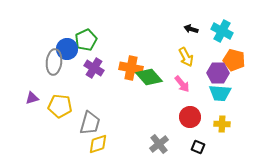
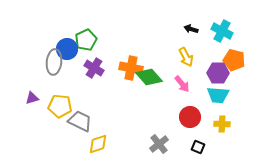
cyan trapezoid: moved 2 px left, 2 px down
gray trapezoid: moved 10 px left, 2 px up; rotated 80 degrees counterclockwise
